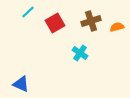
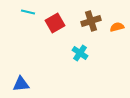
cyan line: rotated 56 degrees clockwise
blue triangle: rotated 30 degrees counterclockwise
